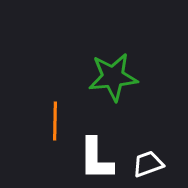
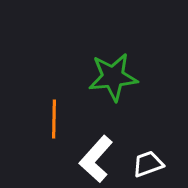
orange line: moved 1 px left, 2 px up
white L-shape: rotated 42 degrees clockwise
